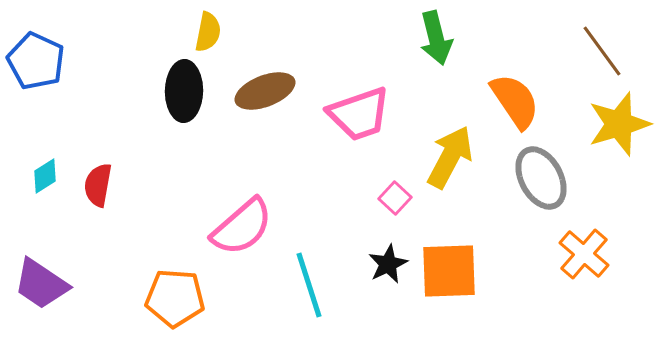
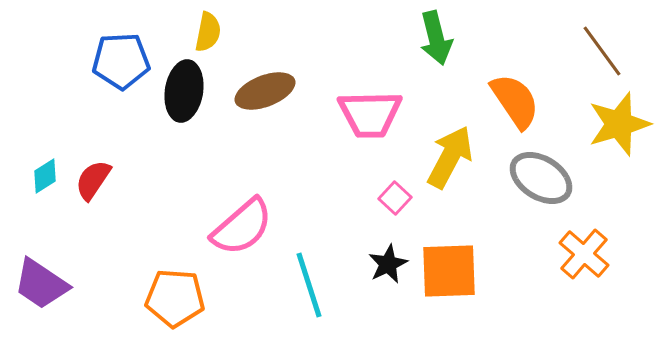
blue pentagon: moved 85 px right; rotated 28 degrees counterclockwise
black ellipse: rotated 8 degrees clockwise
pink trapezoid: moved 11 px right; rotated 18 degrees clockwise
gray ellipse: rotated 30 degrees counterclockwise
red semicircle: moved 5 px left, 5 px up; rotated 24 degrees clockwise
